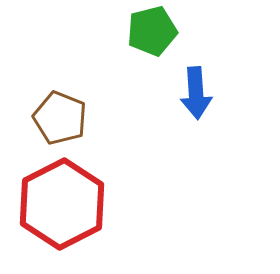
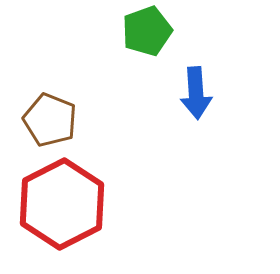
green pentagon: moved 5 px left; rotated 6 degrees counterclockwise
brown pentagon: moved 10 px left, 2 px down
